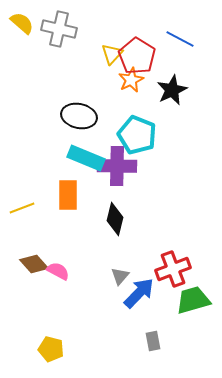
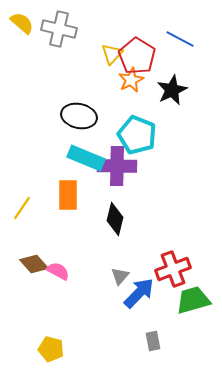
yellow line: rotated 35 degrees counterclockwise
